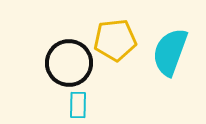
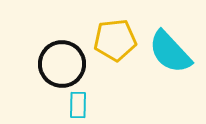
cyan semicircle: rotated 63 degrees counterclockwise
black circle: moved 7 px left, 1 px down
